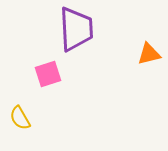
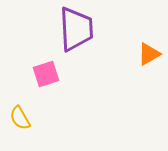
orange triangle: rotated 15 degrees counterclockwise
pink square: moved 2 px left
